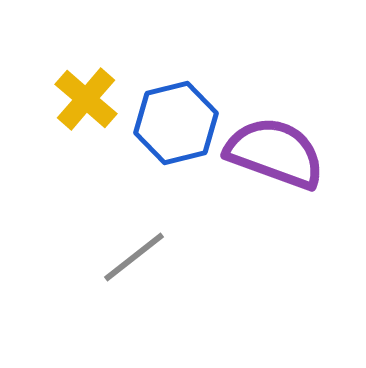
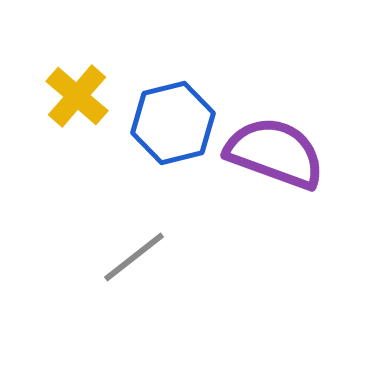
yellow cross: moved 9 px left, 3 px up
blue hexagon: moved 3 px left
